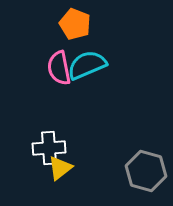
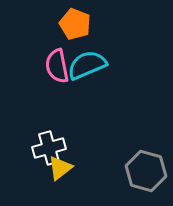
pink semicircle: moved 2 px left, 2 px up
white cross: rotated 12 degrees counterclockwise
